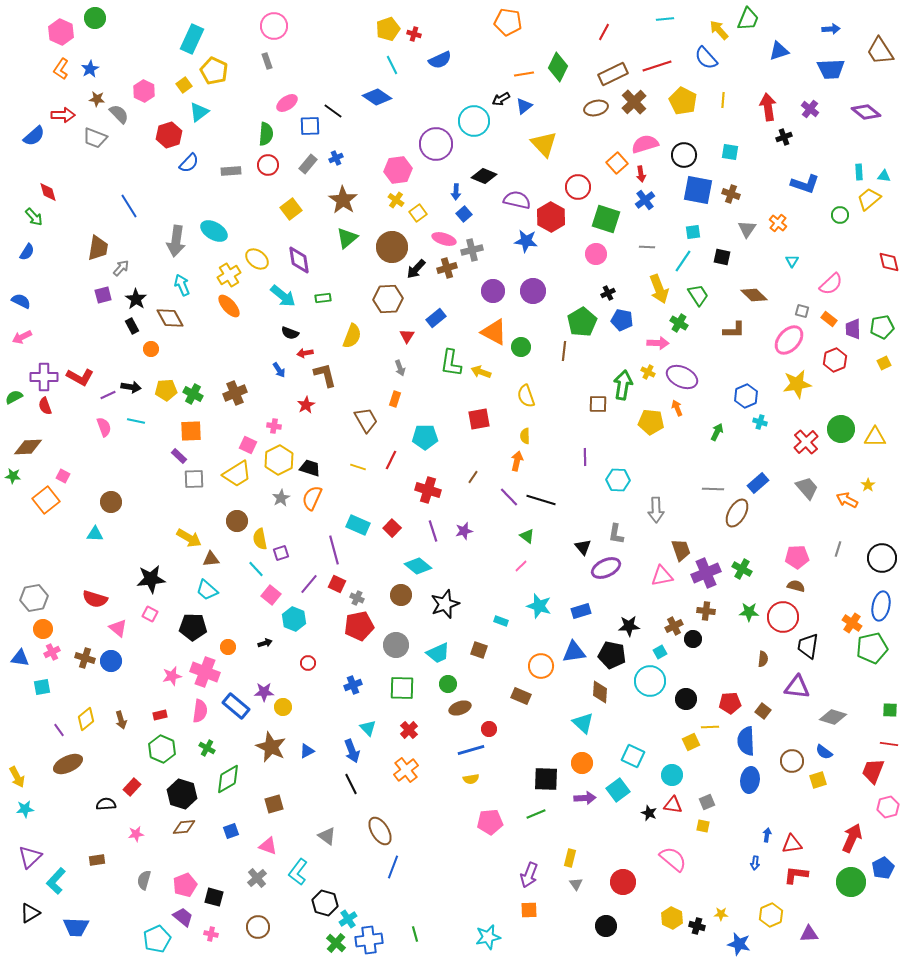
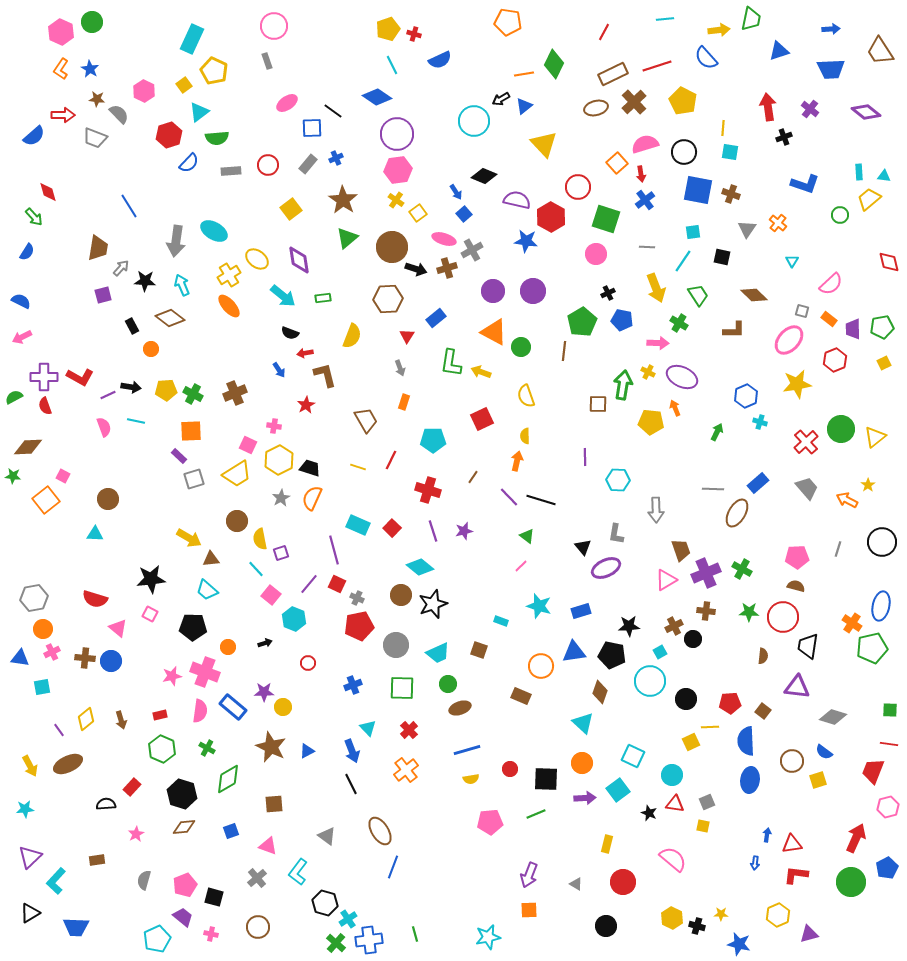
green circle at (95, 18): moved 3 px left, 4 px down
green trapezoid at (748, 19): moved 3 px right; rotated 10 degrees counterclockwise
yellow arrow at (719, 30): rotated 125 degrees clockwise
green diamond at (558, 67): moved 4 px left, 3 px up
blue star at (90, 69): rotated 12 degrees counterclockwise
yellow line at (723, 100): moved 28 px down
blue square at (310, 126): moved 2 px right, 2 px down
green semicircle at (266, 134): moved 49 px left, 4 px down; rotated 80 degrees clockwise
purple circle at (436, 144): moved 39 px left, 10 px up
black circle at (684, 155): moved 3 px up
blue arrow at (456, 192): rotated 35 degrees counterclockwise
gray cross at (472, 250): rotated 15 degrees counterclockwise
black arrow at (416, 269): rotated 115 degrees counterclockwise
yellow arrow at (659, 289): moved 3 px left, 1 px up
black star at (136, 299): moved 9 px right, 18 px up; rotated 30 degrees counterclockwise
brown diamond at (170, 318): rotated 24 degrees counterclockwise
orange rectangle at (395, 399): moved 9 px right, 3 px down
orange arrow at (677, 408): moved 2 px left
red square at (479, 419): moved 3 px right; rotated 15 degrees counterclockwise
cyan pentagon at (425, 437): moved 8 px right, 3 px down
yellow triangle at (875, 437): rotated 40 degrees counterclockwise
gray square at (194, 479): rotated 15 degrees counterclockwise
brown circle at (111, 502): moved 3 px left, 3 px up
black circle at (882, 558): moved 16 px up
cyan diamond at (418, 566): moved 2 px right, 1 px down
pink triangle at (662, 576): moved 4 px right, 4 px down; rotated 20 degrees counterclockwise
black star at (445, 604): moved 12 px left
brown cross at (85, 658): rotated 12 degrees counterclockwise
brown semicircle at (763, 659): moved 3 px up
brown diamond at (600, 692): rotated 15 degrees clockwise
blue rectangle at (236, 706): moved 3 px left, 1 px down
red circle at (489, 729): moved 21 px right, 40 px down
blue line at (471, 750): moved 4 px left
yellow arrow at (17, 777): moved 13 px right, 11 px up
brown square at (274, 804): rotated 12 degrees clockwise
red triangle at (673, 805): moved 2 px right, 1 px up
pink star at (136, 834): rotated 21 degrees counterclockwise
red arrow at (852, 838): moved 4 px right
yellow rectangle at (570, 858): moved 37 px right, 14 px up
blue pentagon at (883, 868): moved 4 px right
gray triangle at (576, 884): rotated 24 degrees counterclockwise
yellow hexagon at (771, 915): moved 7 px right
purple triangle at (809, 934): rotated 12 degrees counterclockwise
